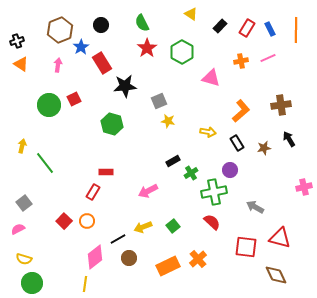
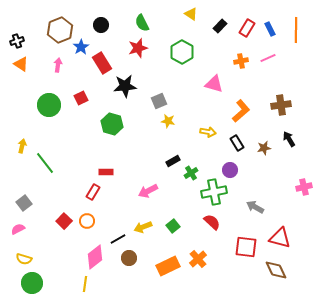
red star at (147, 48): moved 9 px left; rotated 18 degrees clockwise
pink triangle at (211, 78): moved 3 px right, 6 px down
red square at (74, 99): moved 7 px right, 1 px up
brown diamond at (276, 275): moved 5 px up
